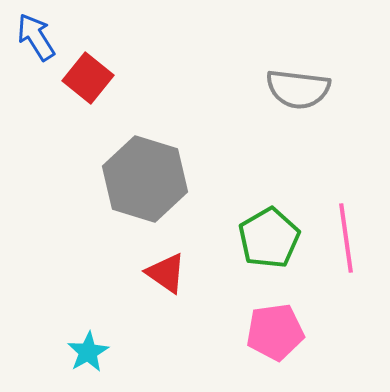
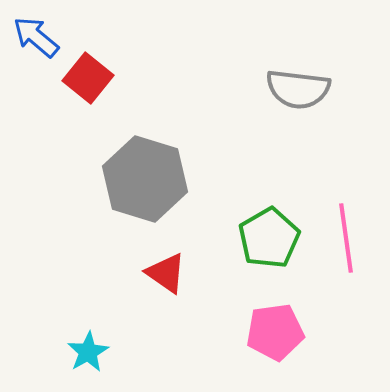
blue arrow: rotated 18 degrees counterclockwise
